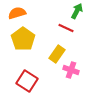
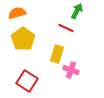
yellow rectangle: rotated 18 degrees counterclockwise
